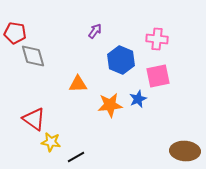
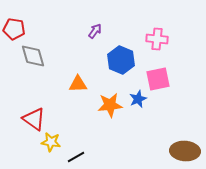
red pentagon: moved 1 px left, 4 px up
pink square: moved 3 px down
